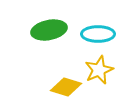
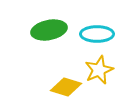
cyan ellipse: moved 1 px left
